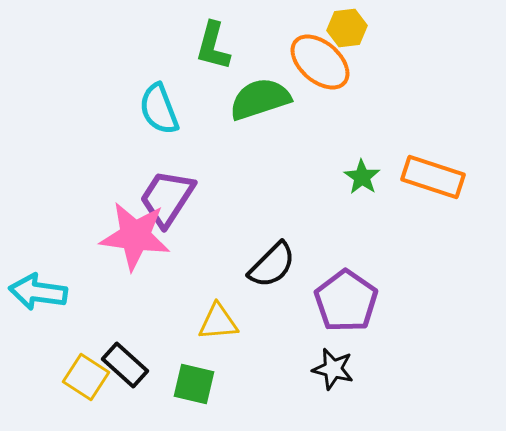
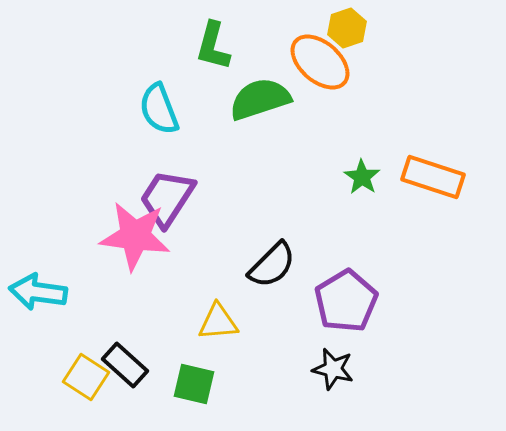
yellow hexagon: rotated 12 degrees counterclockwise
purple pentagon: rotated 6 degrees clockwise
